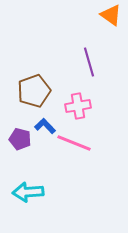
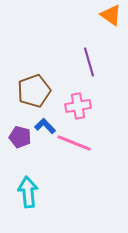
purple pentagon: moved 2 px up
cyan arrow: rotated 88 degrees clockwise
